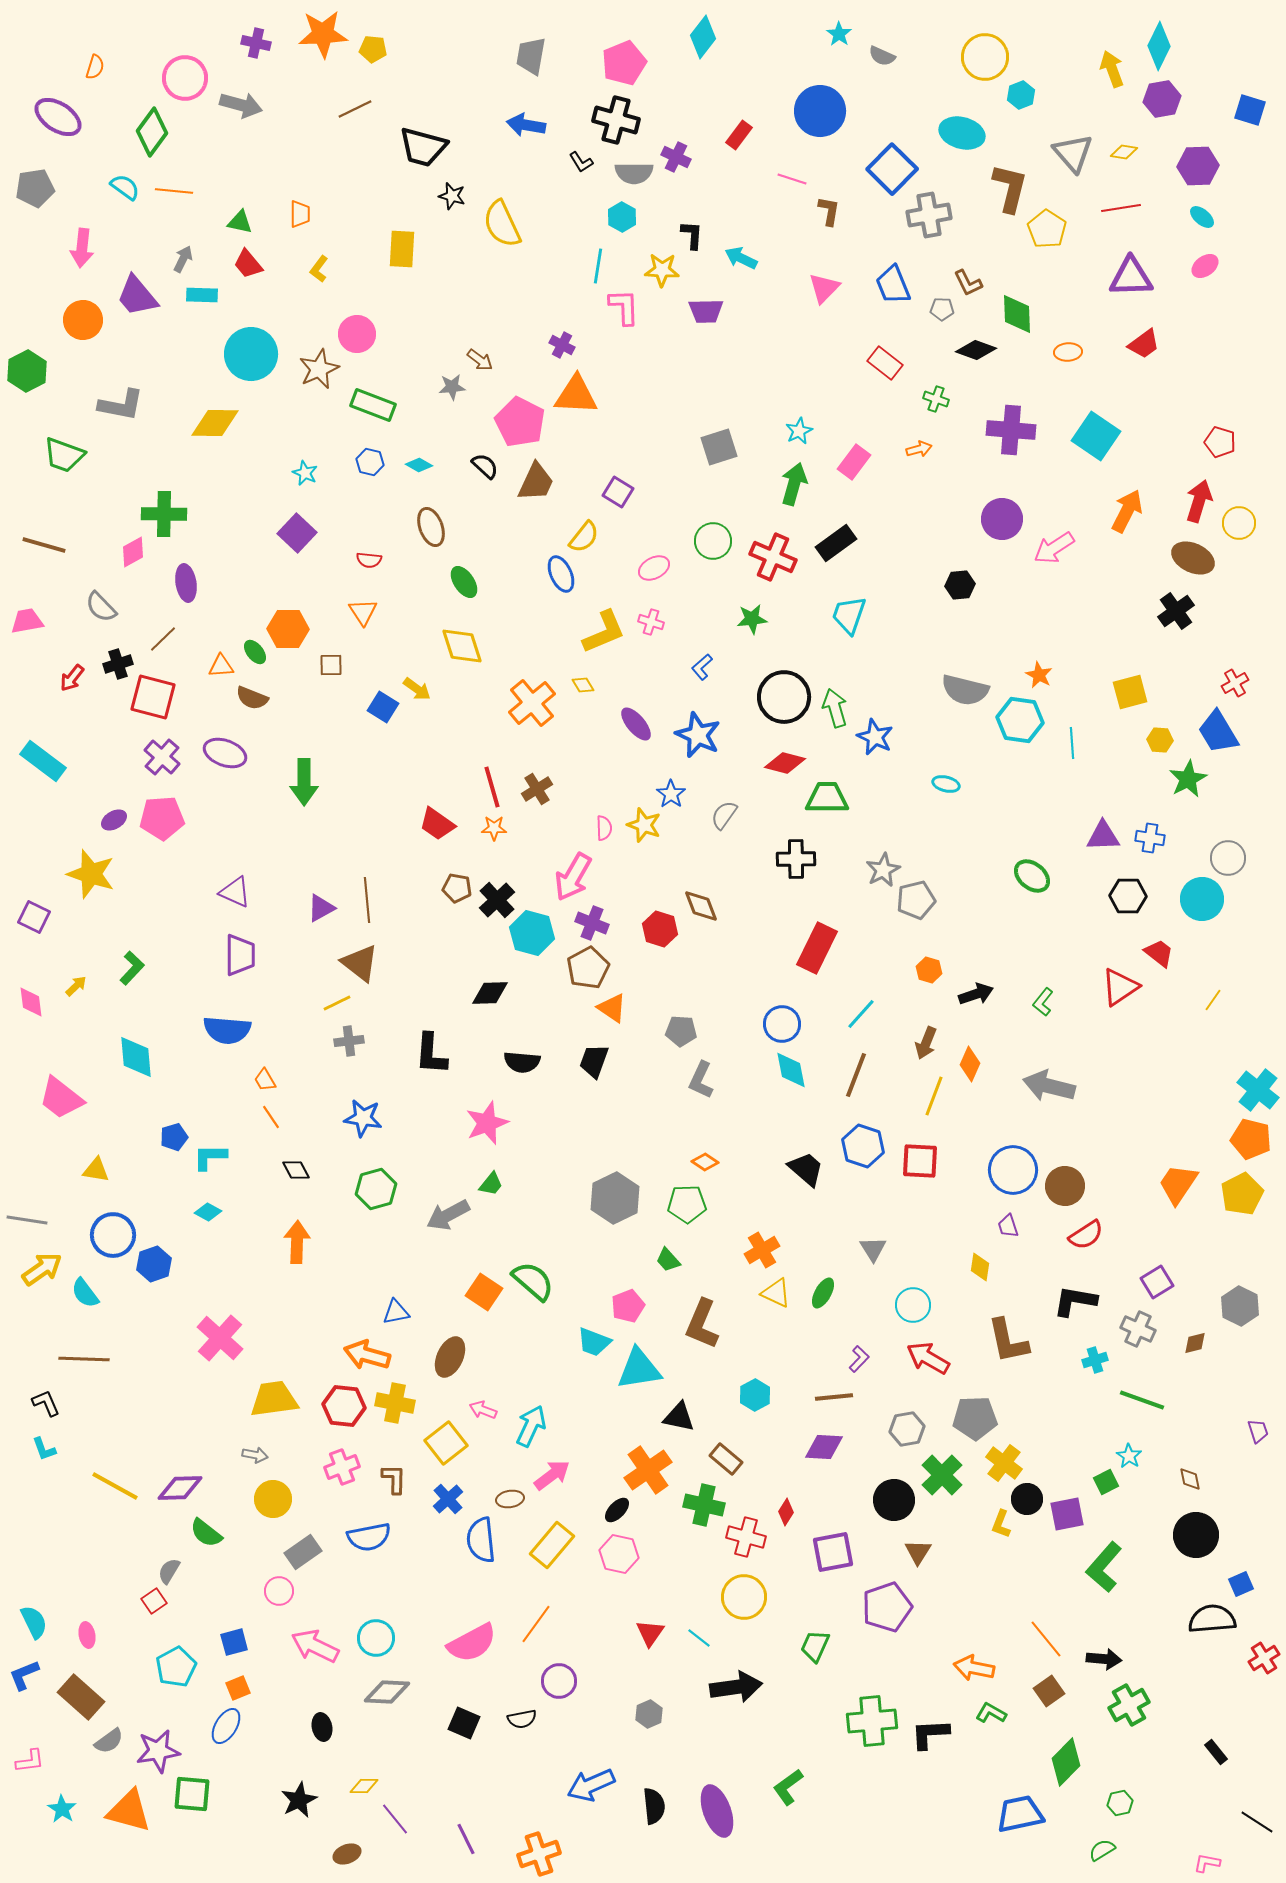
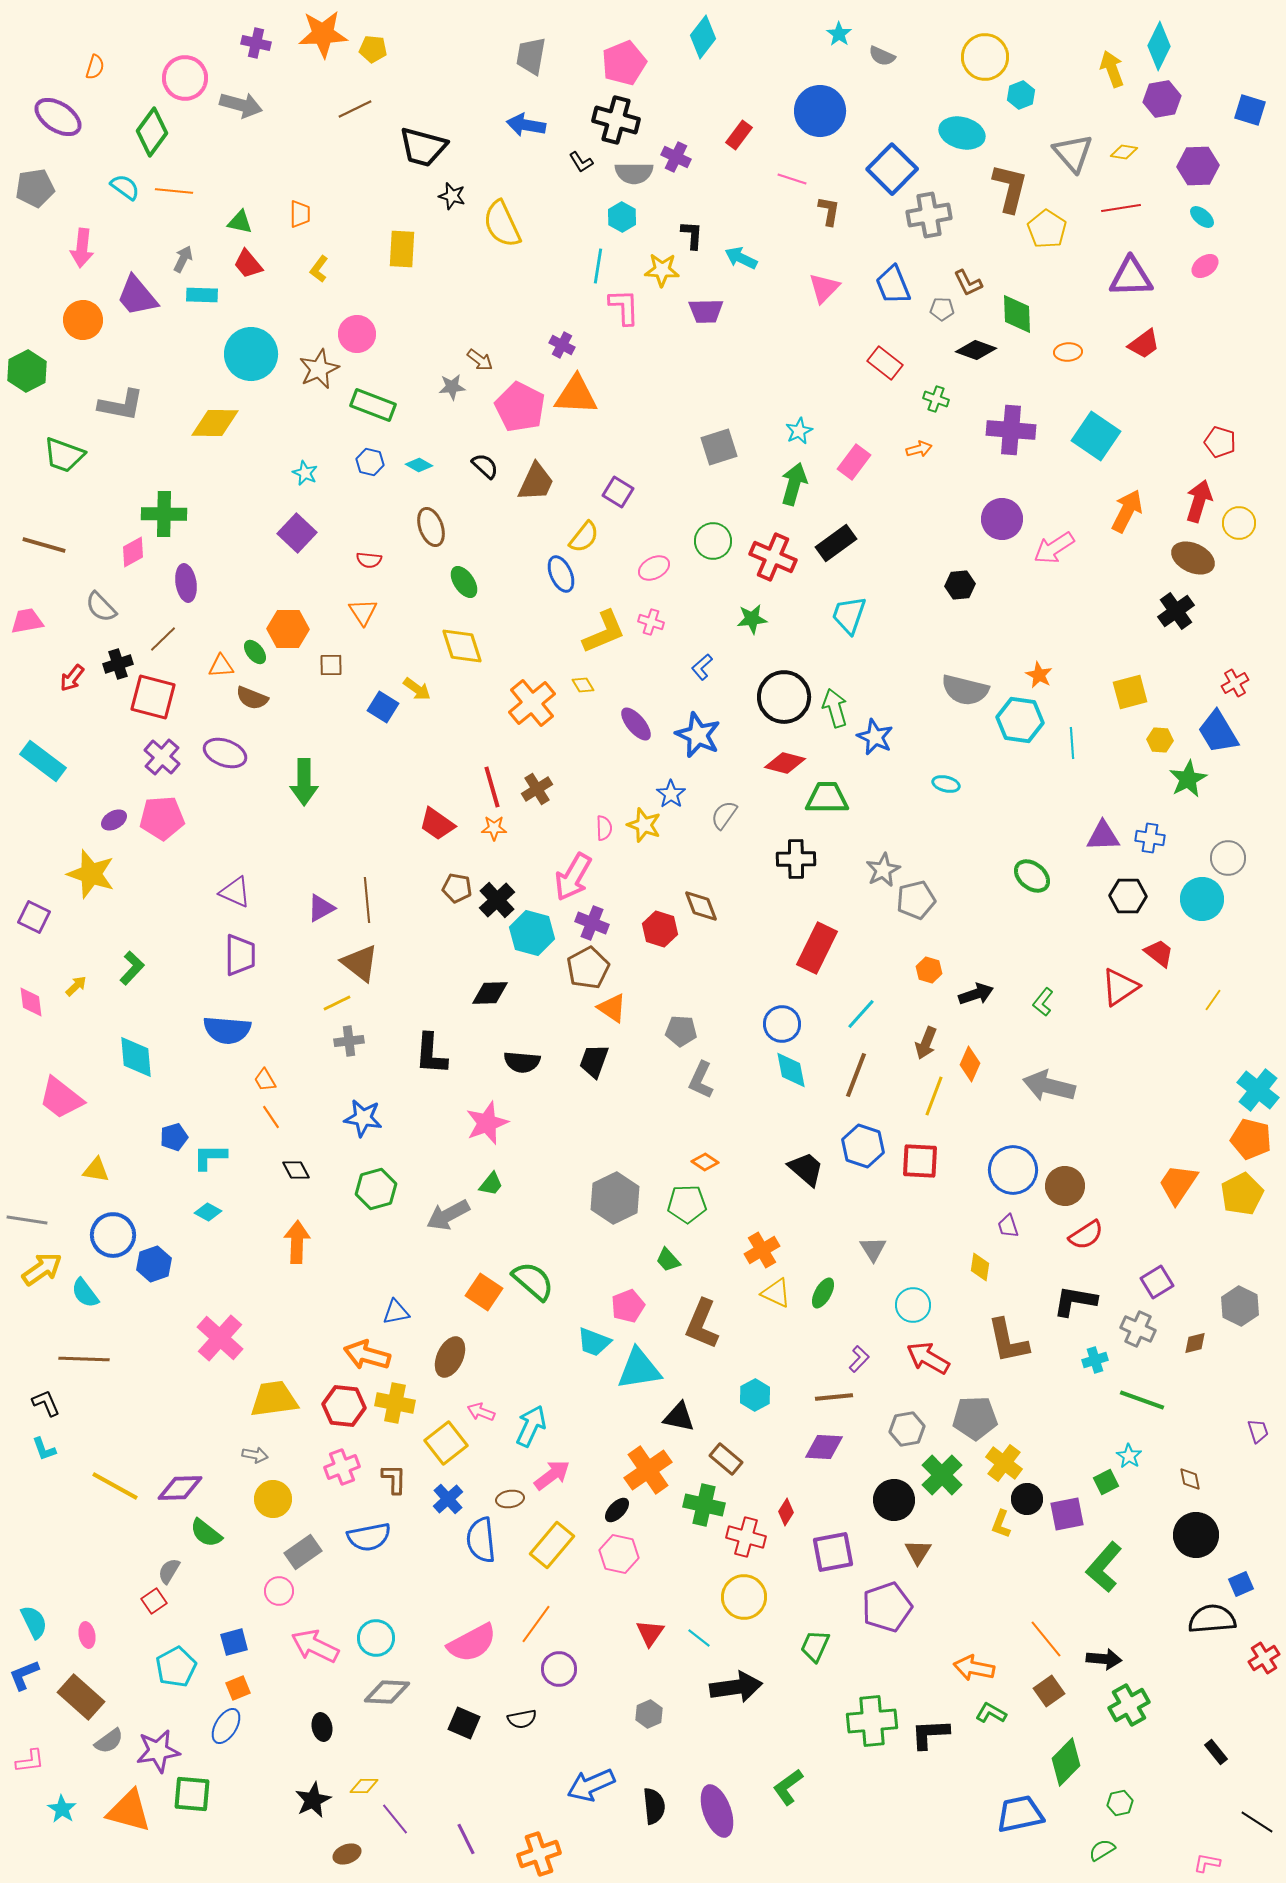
pink pentagon at (520, 422): moved 15 px up
pink arrow at (483, 1410): moved 2 px left, 2 px down
purple circle at (559, 1681): moved 12 px up
black star at (299, 1800): moved 14 px right
